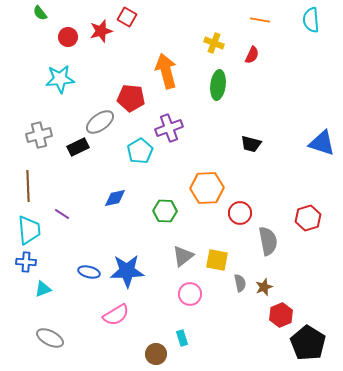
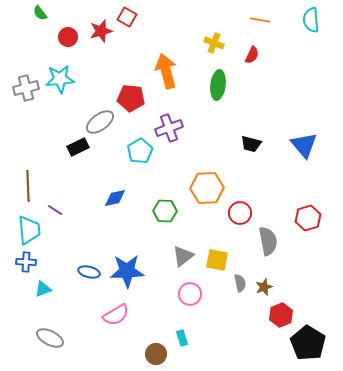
gray cross at (39, 135): moved 13 px left, 47 px up
blue triangle at (322, 143): moved 18 px left, 2 px down; rotated 32 degrees clockwise
purple line at (62, 214): moved 7 px left, 4 px up
